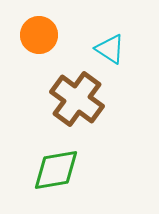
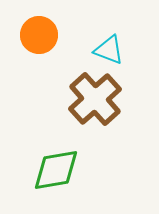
cyan triangle: moved 1 px left, 1 px down; rotated 12 degrees counterclockwise
brown cross: moved 18 px right; rotated 12 degrees clockwise
